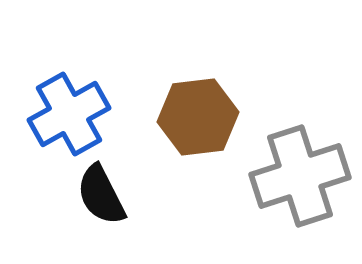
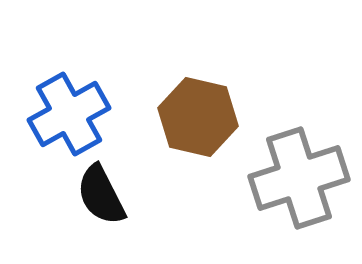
brown hexagon: rotated 20 degrees clockwise
gray cross: moved 1 px left, 2 px down
